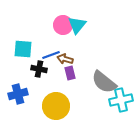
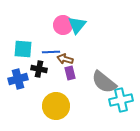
blue line: moved 3 px up; rotated 18 degrees clockwise
blue cross: moved 15 px up
